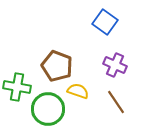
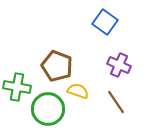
purple cross: moved 4 px right
